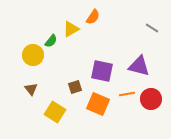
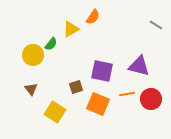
gray line: moved 4 px right, 3 px up
green semicircle: moved 3 px down
brown square: moved 1 px right
